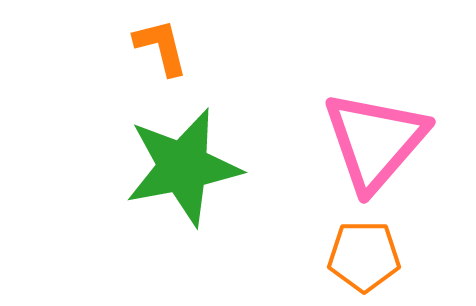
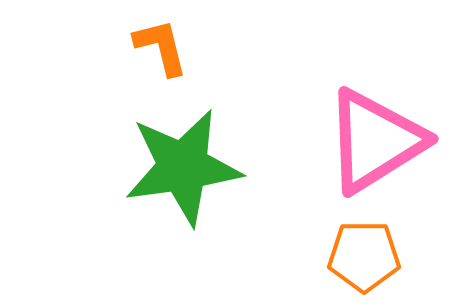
pink triangle: rotated 17 degrees clockwise
green star: rotated 3 degrees clockwise
